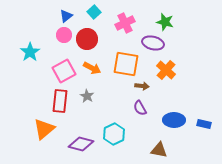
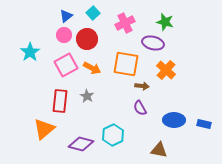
cyan square: moved 1 px left, 1 px down
pink square: moved 2 px right, 6 px up
cyan hexagon: moved 1 px left, 1 px down
